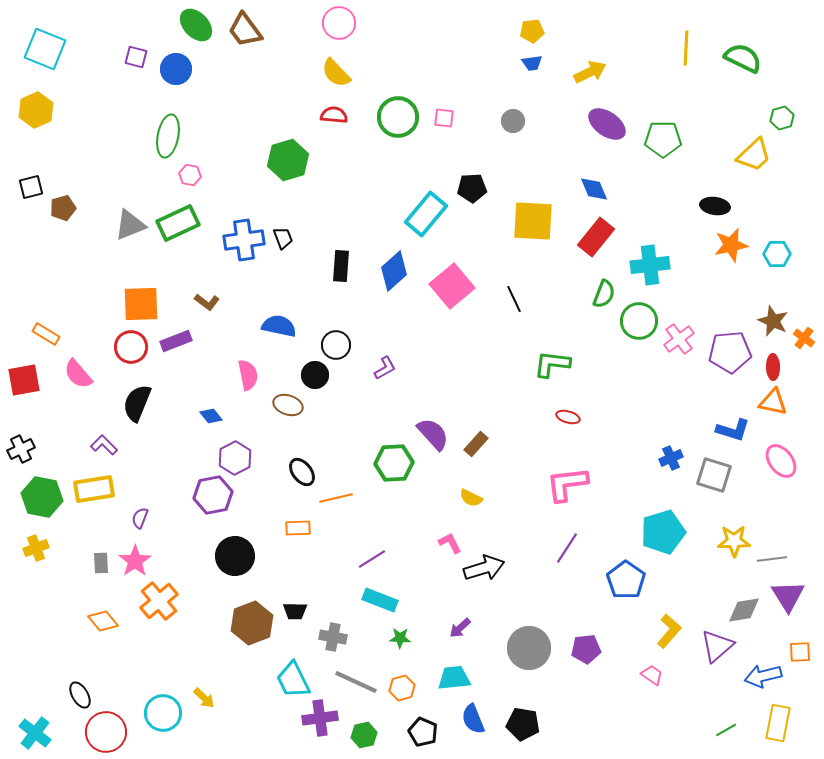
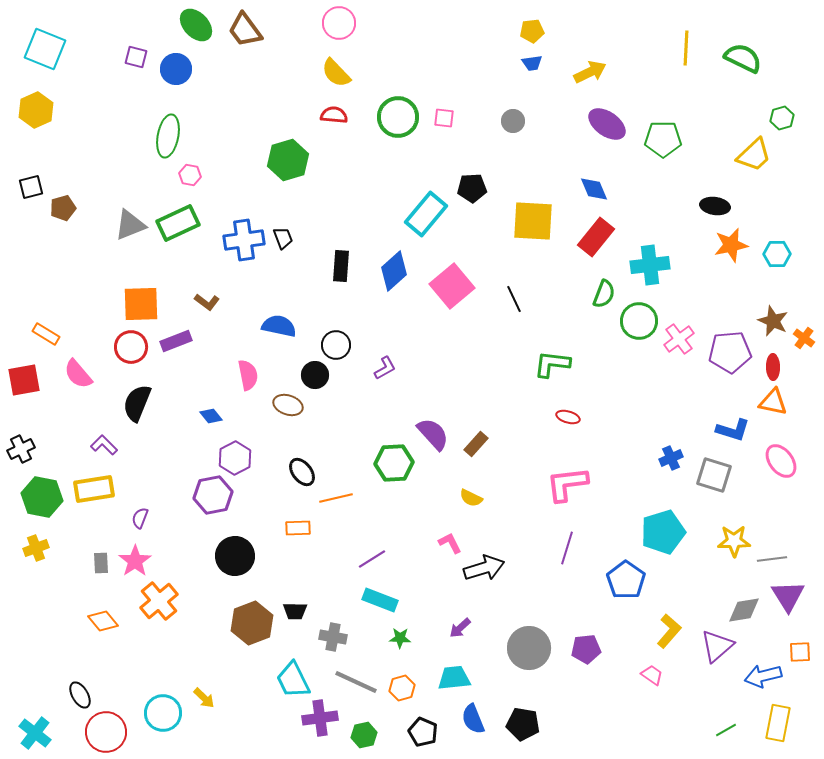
purple line at (567, 548): rotated 16 degrees counterclockwise
